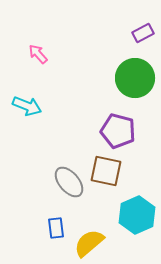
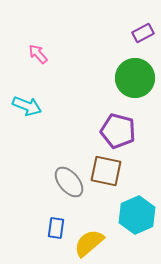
blue rectangle: rotated 15 degrees clockwise
